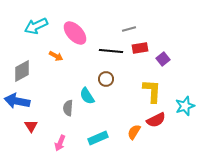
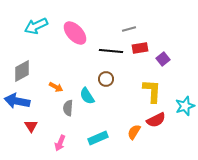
orange arrow: moved 31 px down
